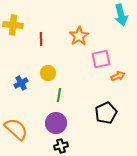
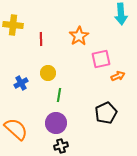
cyan arrow: moved 1 px up; rotated 10 degrees clockwise
